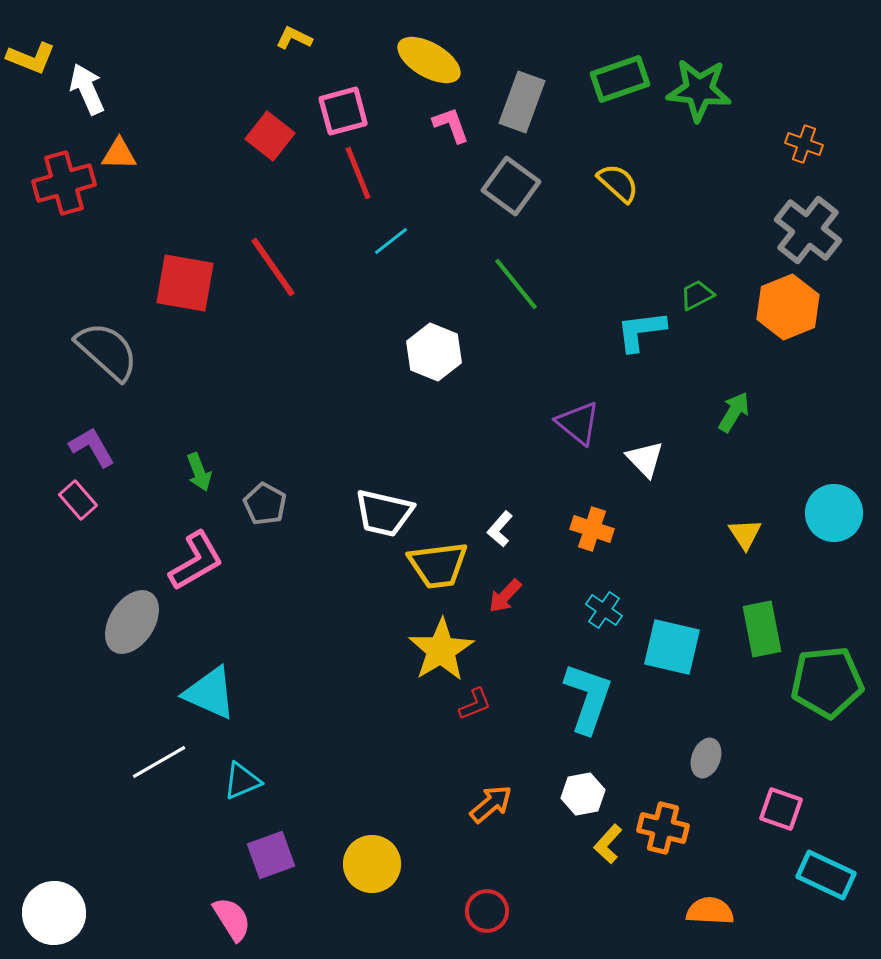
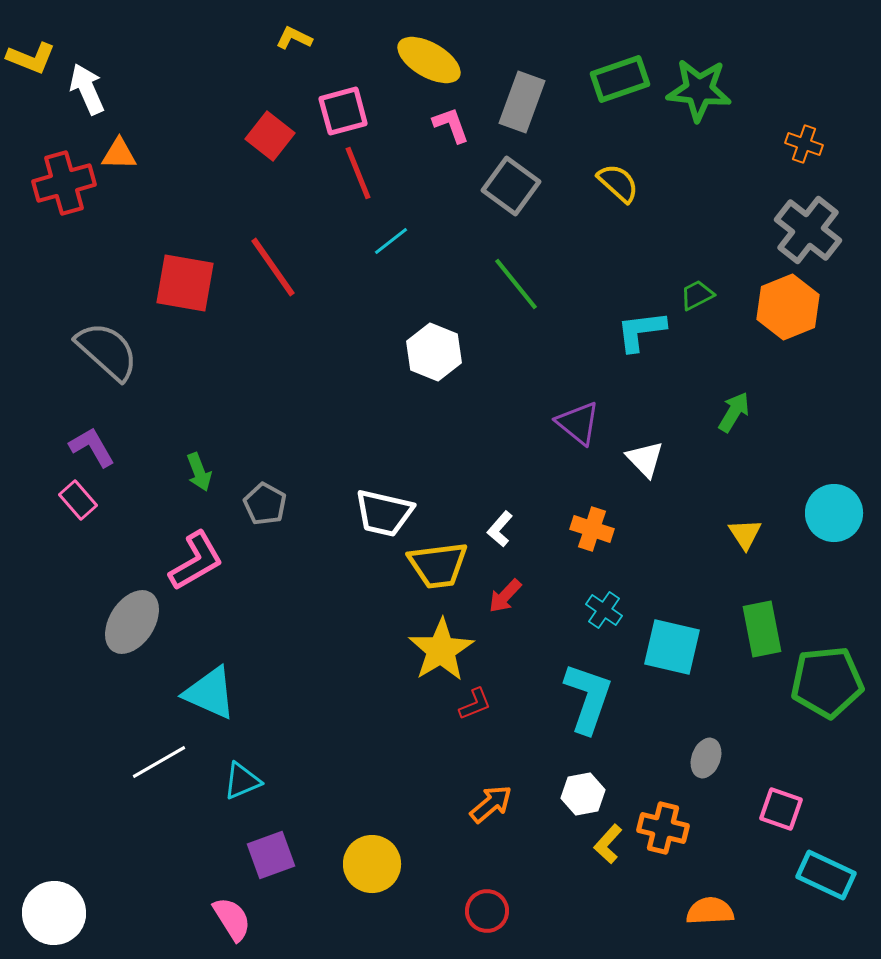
orange semicircle at (710, 911): rotated 6 degrees counterclockwise
